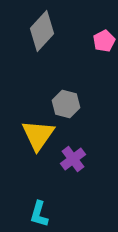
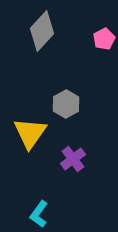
pink pentagon: moved 2 px up
gray hexagon: rotated 16 degrees clockwise
yellow triangle: moved 8 px left, 2 px up
cyan L-shape: rotated 20 degrees clockwise
